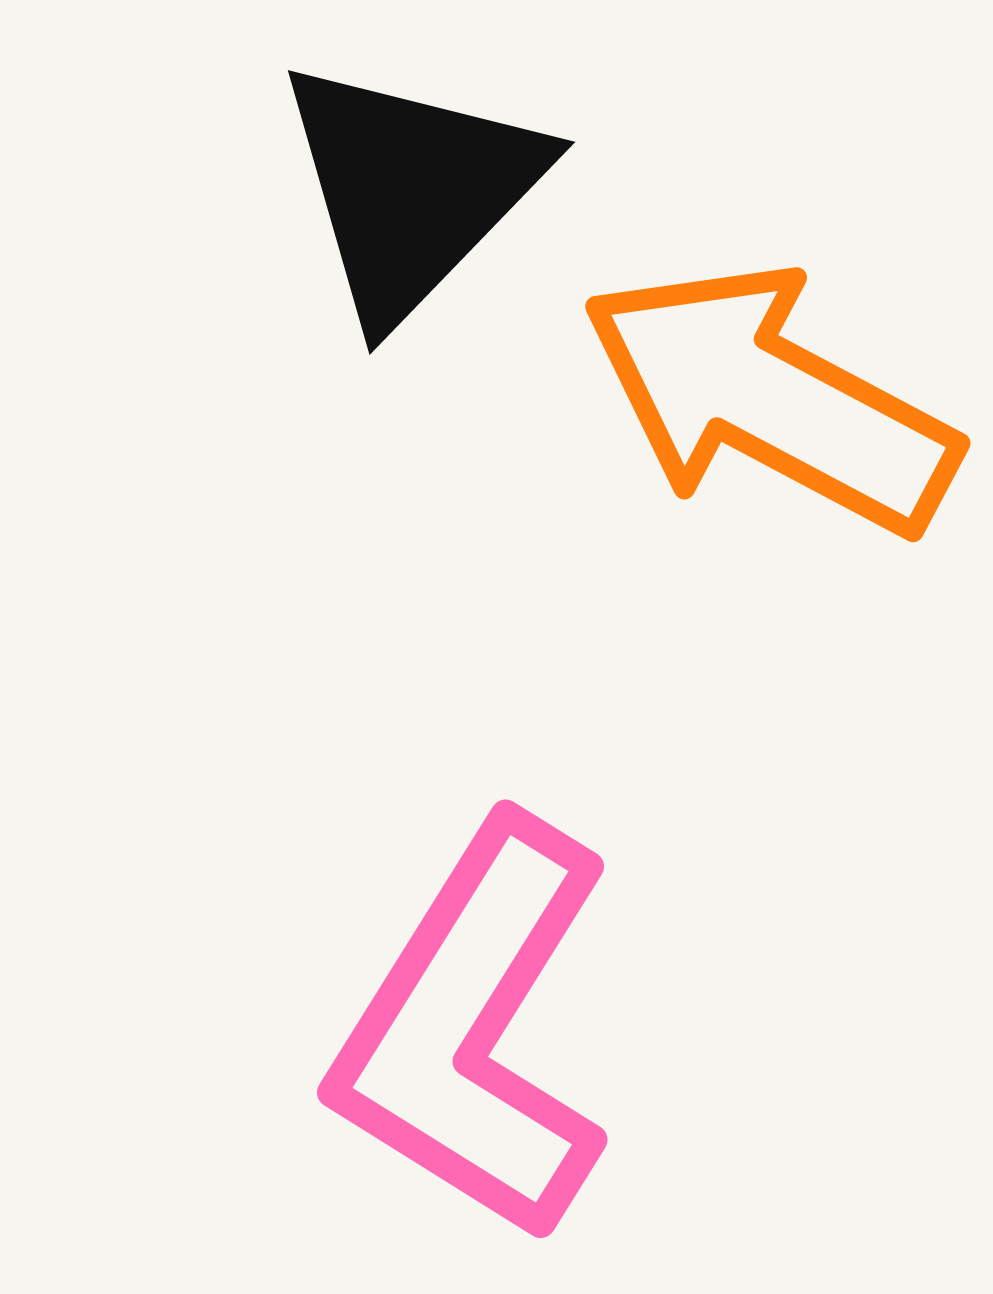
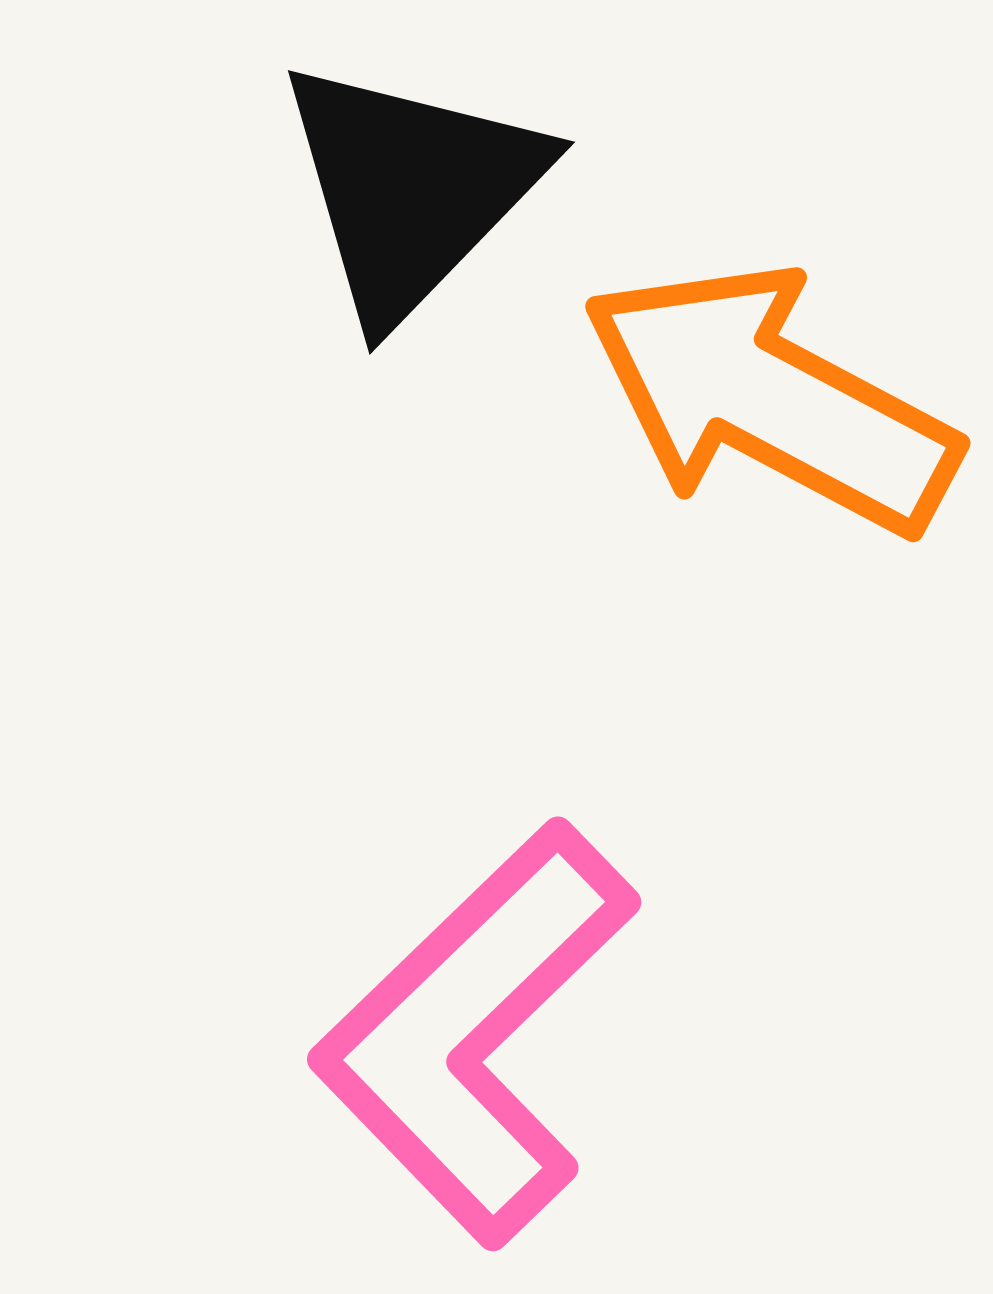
pink L-shape: moved 1 px right, 3 px down; rotated 14 degrees clockwise
